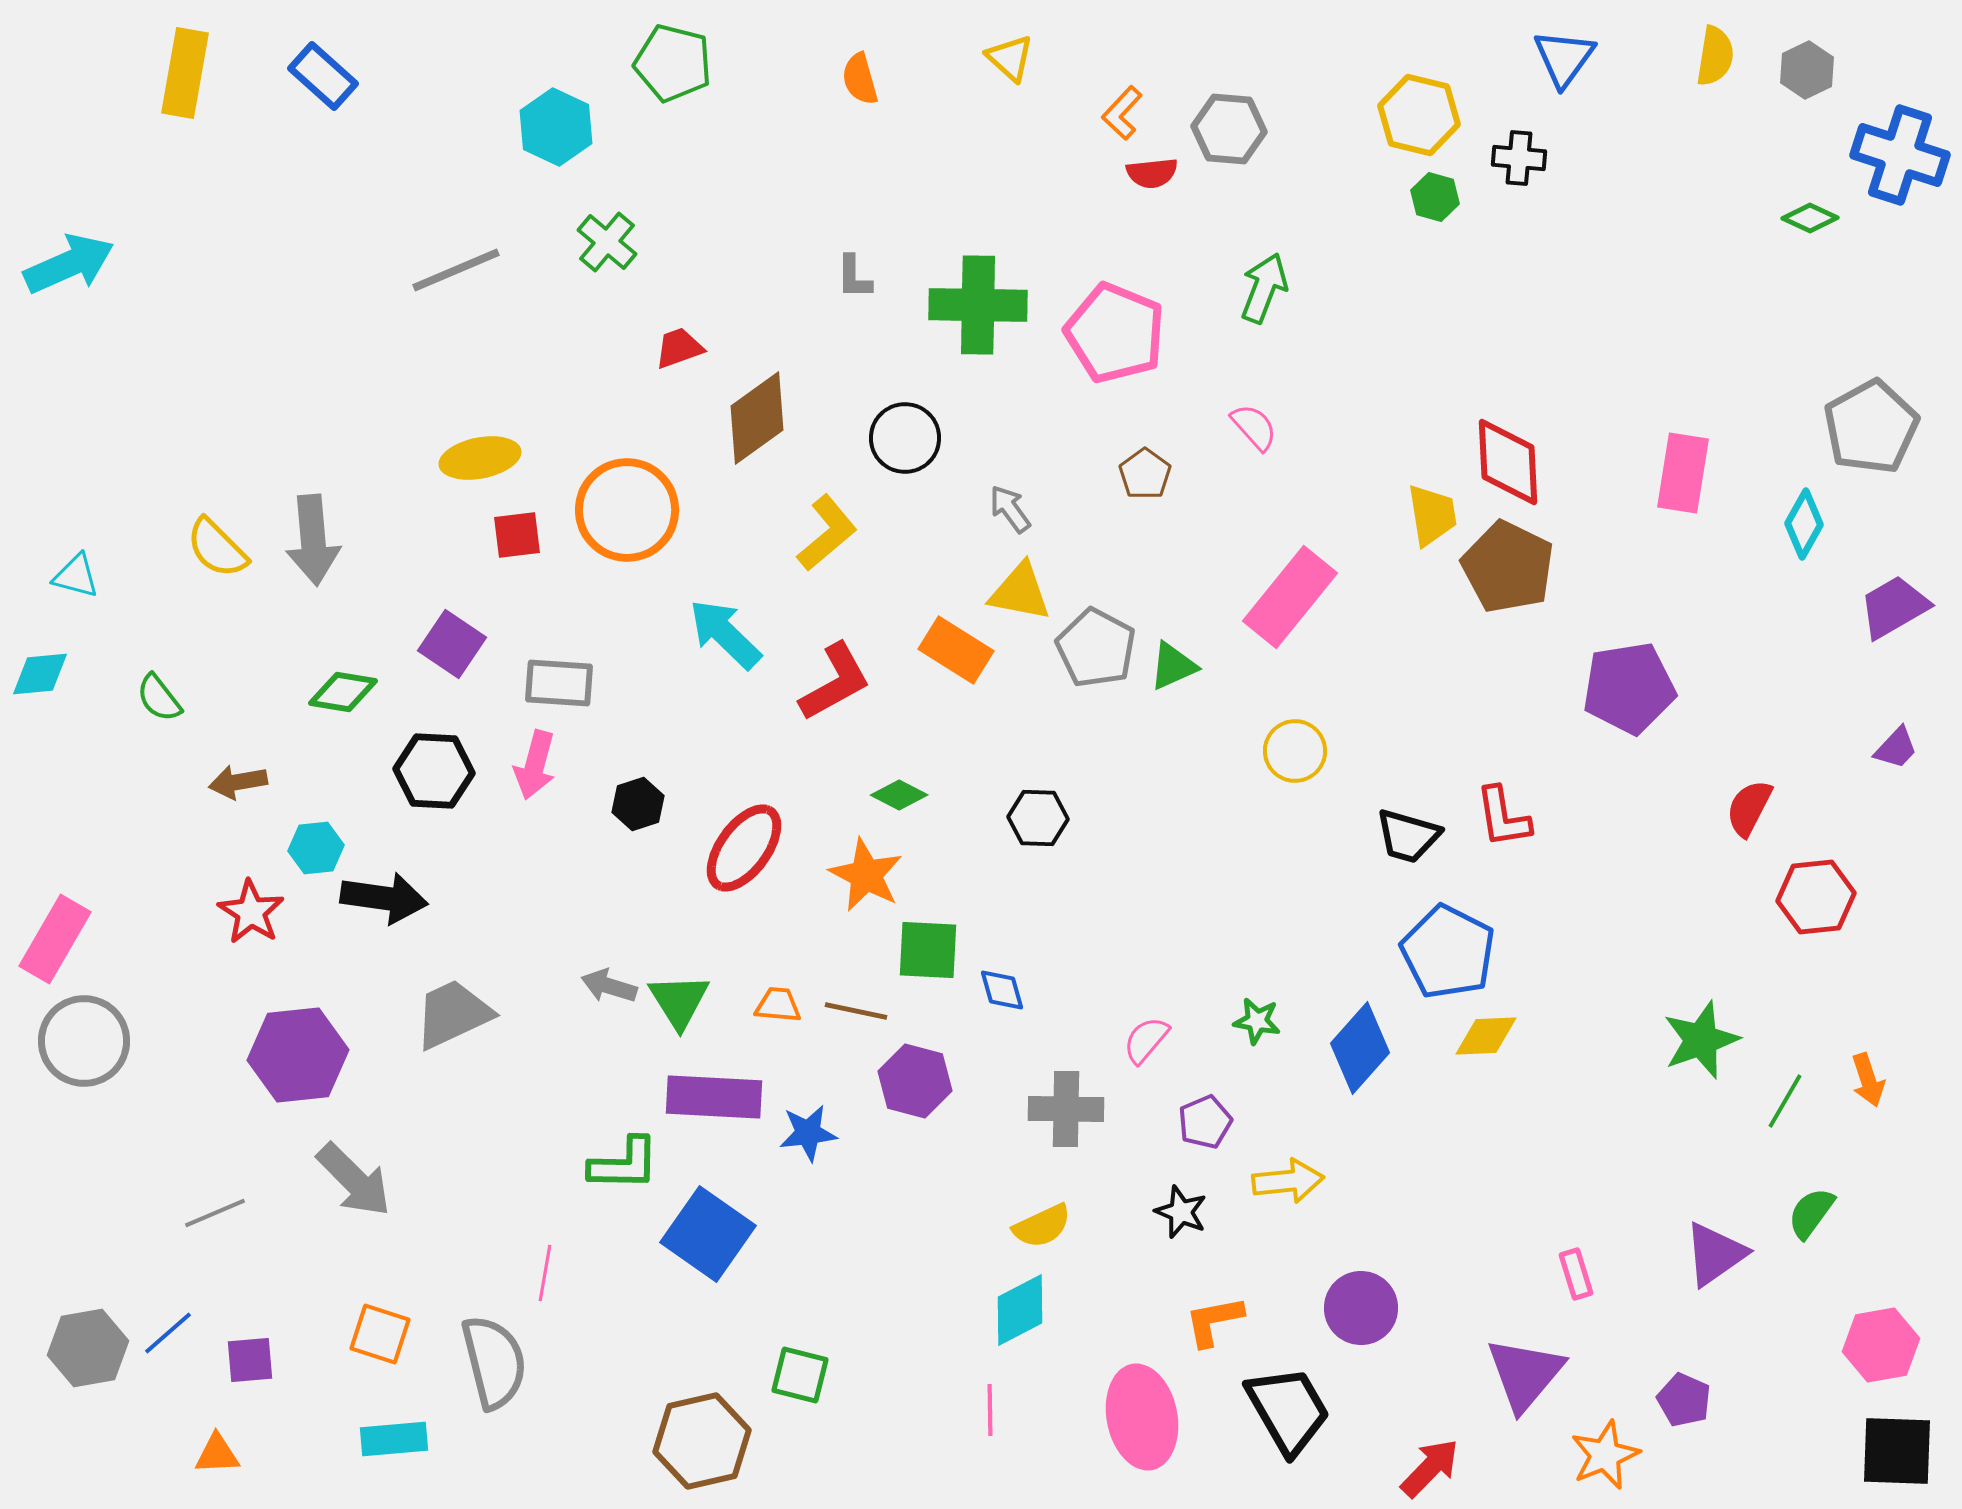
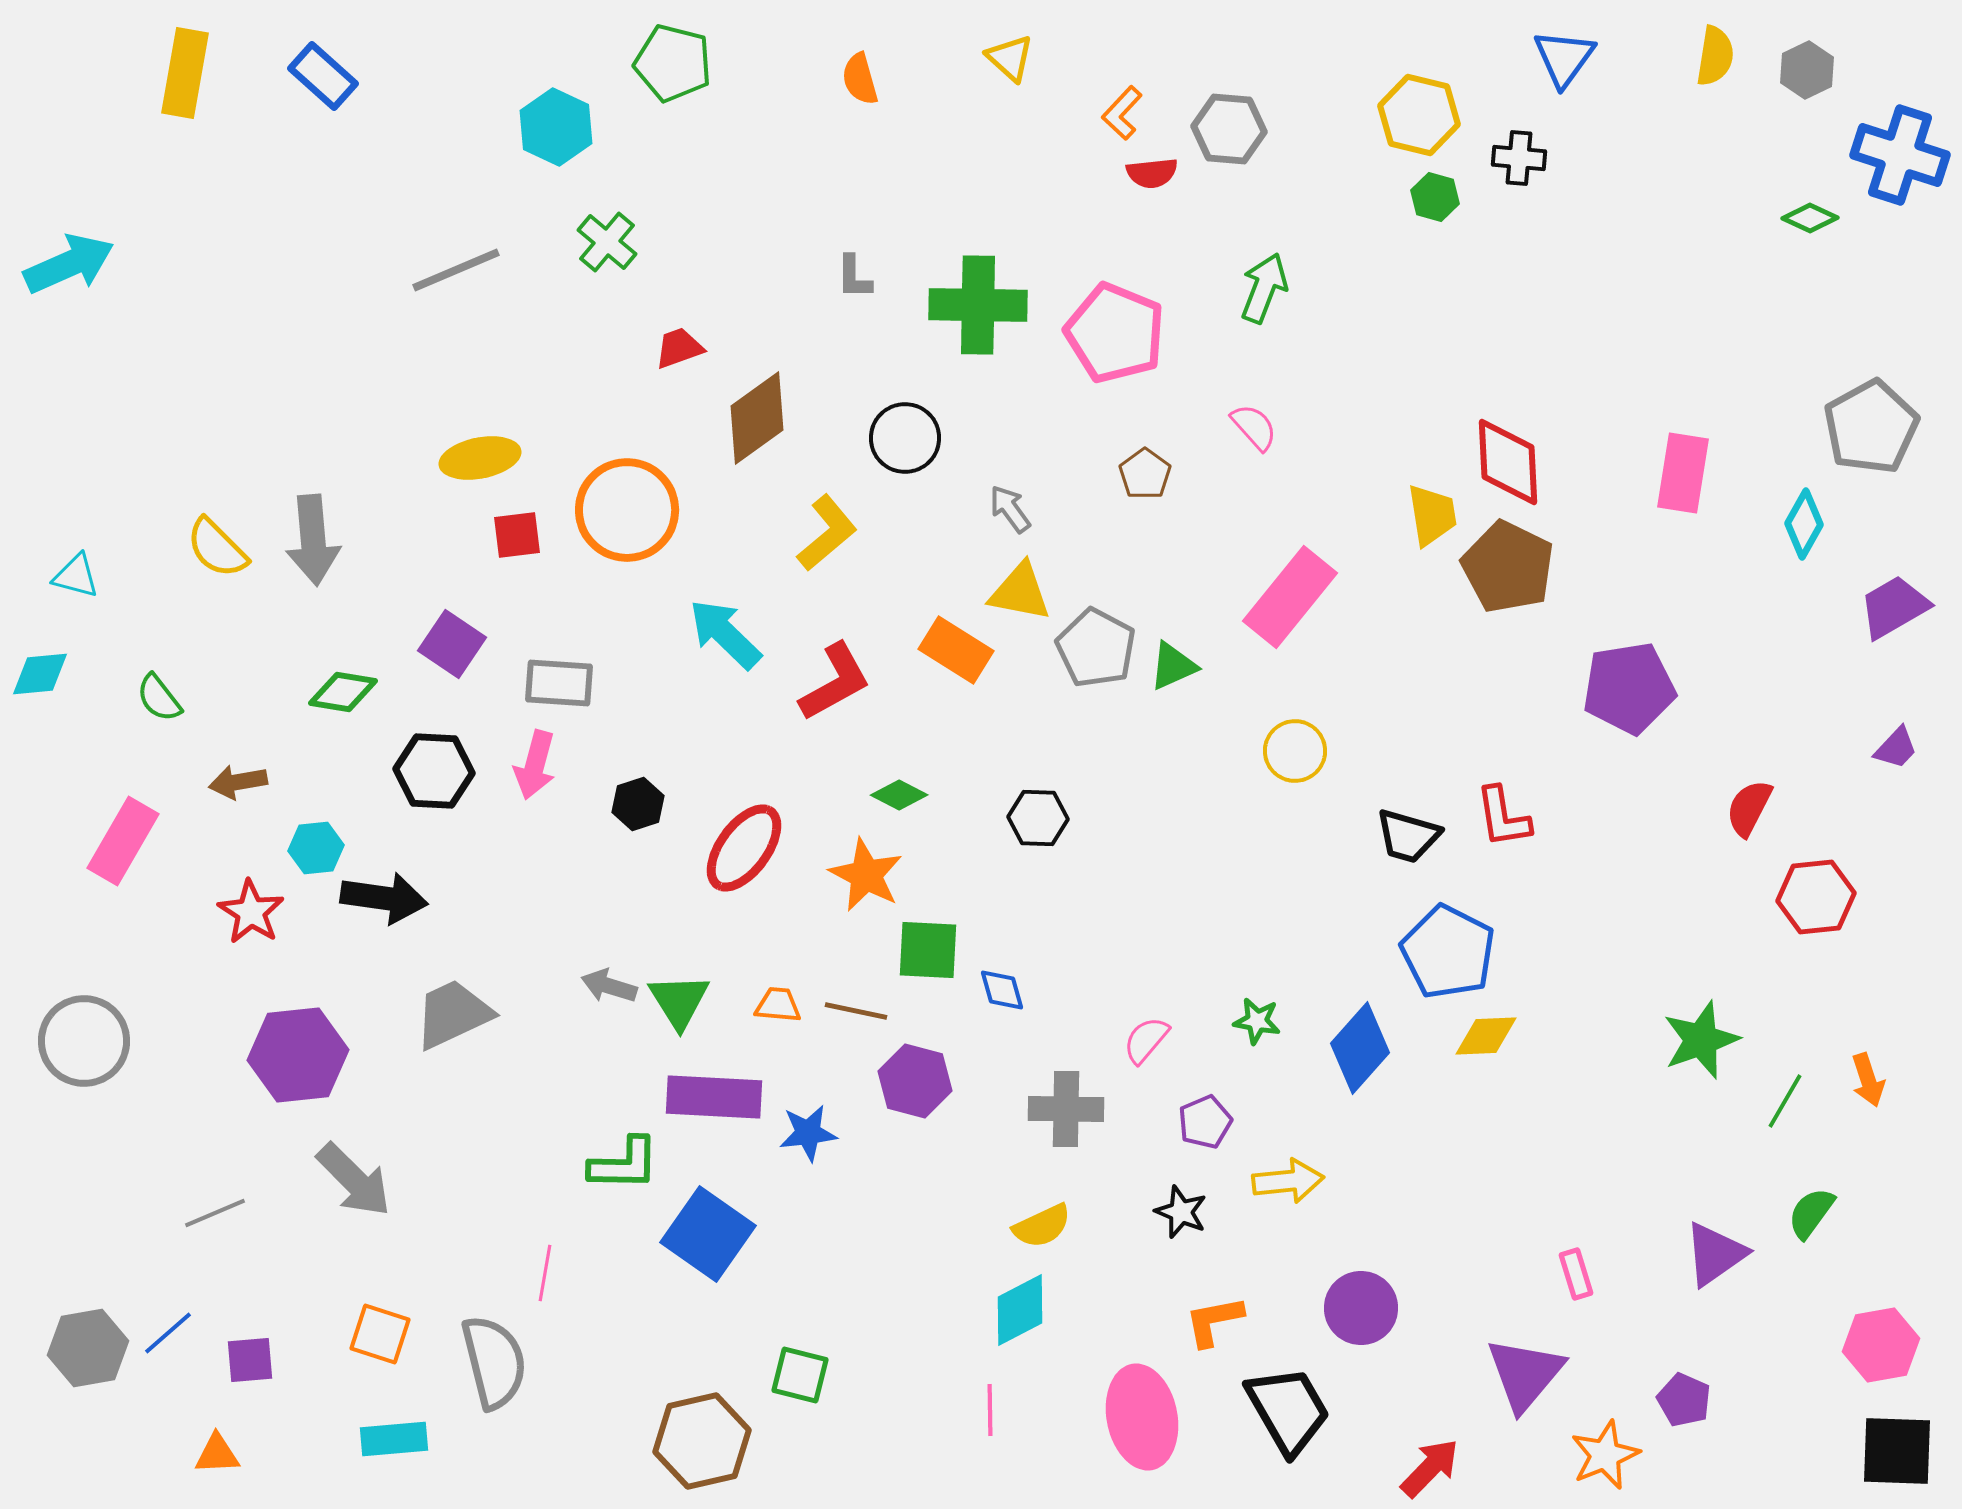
pink rectangle at (55, 939): moved 68 px right, 98 px up
